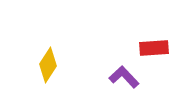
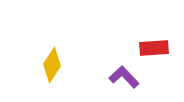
yellow diamond: moved 4 px right
